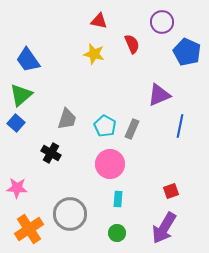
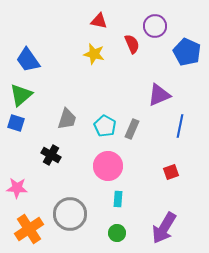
purple circle: moved 7 px left, 4 px down
blue square: rotated 24 degrees counterclockwise
black cross: moved 2 px down
pink circle: moved 2 px left, 2 px down
red square: moved 19 px up
